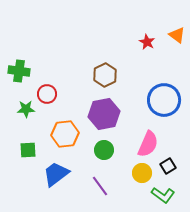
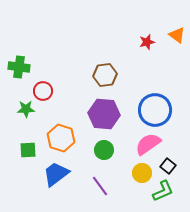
red star: rotated 28 degrees clockwise
green cross: moved 4 px up
brown hexagon: rotated 20 degrees clockwise
red circle: moved 4 px left, 3 px up
blue circle: moved 9 px left, 10 px down
purple hexagon: rotated 16 degrees clockwise
orange hexagon: moved 4 px left, 4 px down; rotated 24 degrees clockwise
pink semicircle: rotated 148 degrees counterclockwise
black square: rotated 21 degrees counterclockwise
green L-shape: moved 4 px up; rotated 60 degrees counterclockwise
